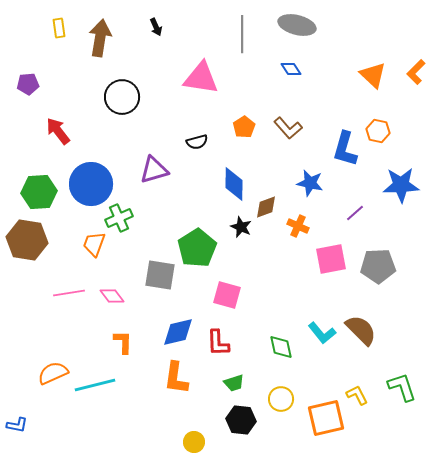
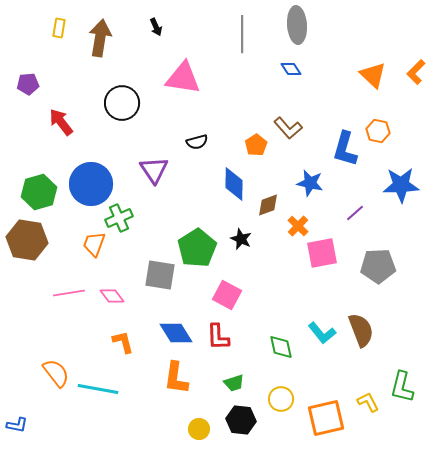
gray ellipse at (297, 25): rotated 72 degrees clockwise
yellow rectangle at (59, 28): rotated 18 degrees clockwise
pink triangle at (201, 78): moved 18 px left
black circle at (122, 97): moved 6 px down
orange pentagon at (244, 127): moved 12 px right, 18 px down
red arrow at (58, 131): moved 3 px right, 9 px up
purple triangle at (154, 170): rotated 48 degrees counterclockwise
green hexagon at (39, 192): rotated 12 degrees counterclockwise
brown diamond at (266, 207): moved 2 px right, 2 px up
orange cross at (298, 226): rotated 20 degrees clockwise
black star at (241, 227): moved 12 px down
pink square at (331, 259): moved 9 px left, 6 px up
pink square at (227, 295): rotated 12 degrees clockwise
brown semicircle at (361, 330): rotated 24 degrees clockwise
blue diamond at (178, 332): moved 2 px left, 1 px down; rotated 72 degrees clockwise
orange L-shape at (123, 342): rotated 15 degrees counterclockwise
red L-shape at (218, 343): moved 6 px up
orange semicircle at (53, 373): moved 3 px right; rotated 76 degrees clockwise
cyan line at (95, 385): moved 3 px right, 4 px down; rotated 24 degrees clockwise
green L-shape at (402, 387): rotated 148 degrees counterclockwise
yellow L-shape at (357, 395): moved 11 px right, 7 px down
yellow circle at (194, 442): moved 5 px right, 13 px up
